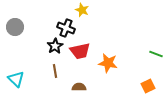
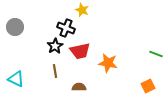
cyan triangle: rotated 18 degrees counterclockwise
